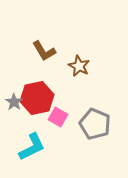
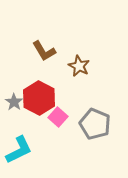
red hexagon: moved 2 px right; rotated 20 degrees counterclockwise
pink square: rotated 12 degrees clockwise
cyan L-shape: moved 13 px left, 3 px down
